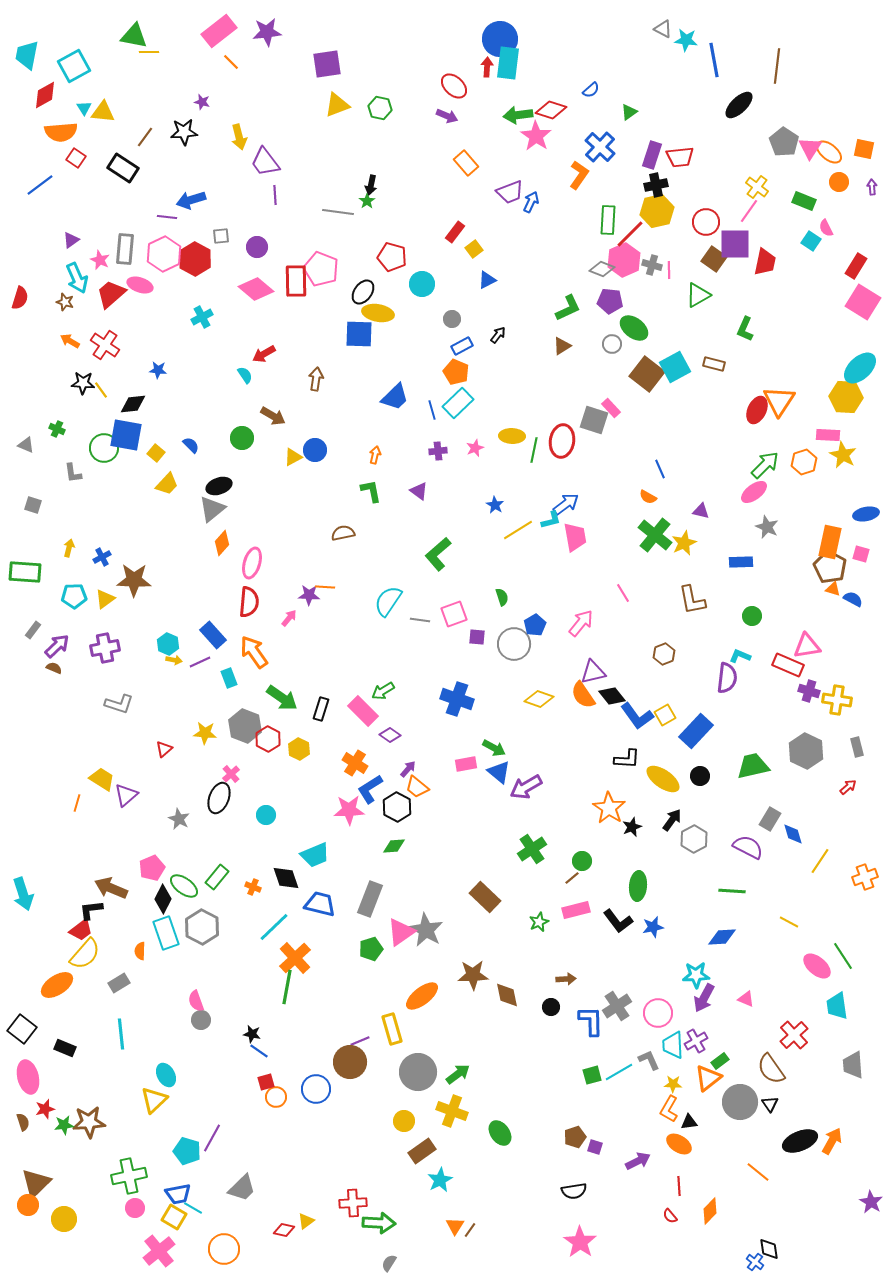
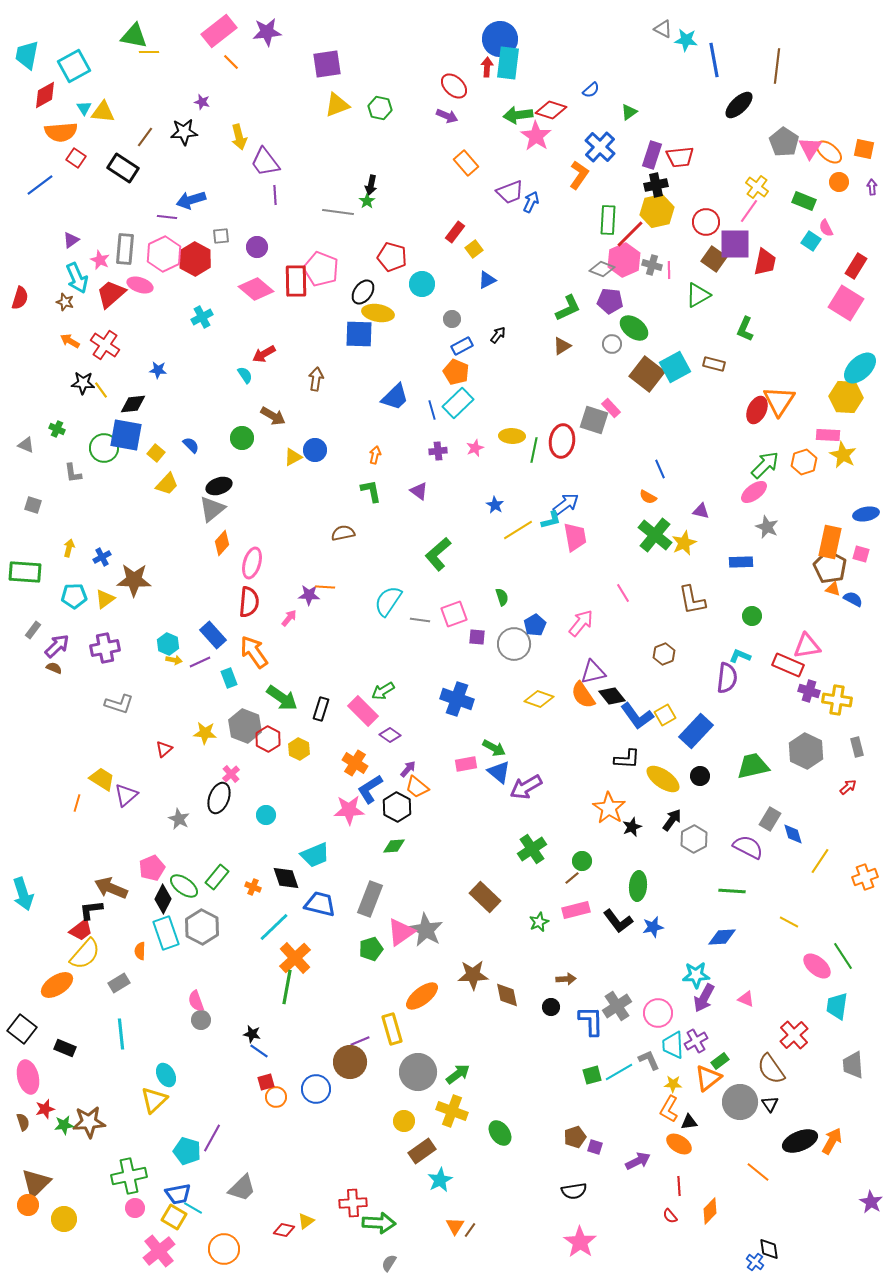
pink square at (863, 302): moved 17 px left, 1 px down
cyan trapezoid at (837, 1006): rotated 16 degrees clockwise
